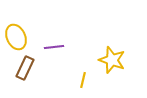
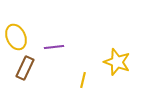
yellow star: moved 5 px right, 2 px down
